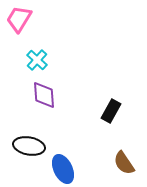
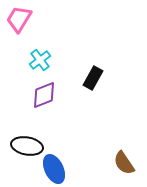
cyan cross: moved 3 px right; rotated 10 degrees clockwise
purple diamond: rotated 72 degrees clockwise
black rectangle: moved 18 px left, 33 px up
black ellipse: moved 2 px left
blue ellipse: moved 9 px left
